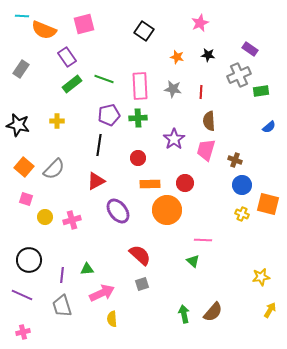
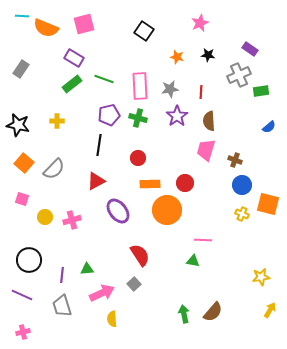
orange semicircle at (44, 30): moved 2 px right, 2 px up
purple rectangle at (67, 57): moved 7 px right, 1 px down; rotated 24 degrees counterclockwise
gray star at (173, 89): moved 3 px left; rotated 18 degrees counterclockwise
green cross at (138, 118): rotated 18 degrees clockwise
purple star at (174, 139): moved 3 px right, 23 px up
orange square at (24, 167): moved 4 px up
pink square at (26, 199): moved 4 px left
red semicircle at (140, 255): rotated 15 degrees clockwise
green triangle at (193, 261): rotated 32 degrees counterclockwise
gray square at (142, 284): moved 8 px left; rotated 24 degrees counterclockwise
